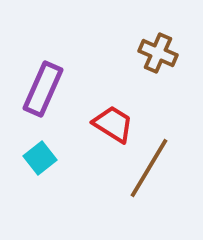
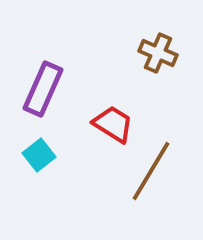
cyan square: moved 1 px left, 3 px up
brown line: moved 2 px right, 3 px down
